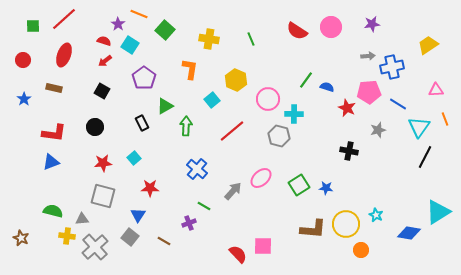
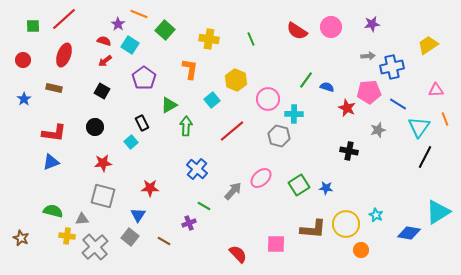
green triangle at (165, 106): moved 4 px right, 1 px up
cyan square at (134, 158): moved 3 px left, 16 px up
pink square at (263, 246): moved 13 px right, 2 px up
